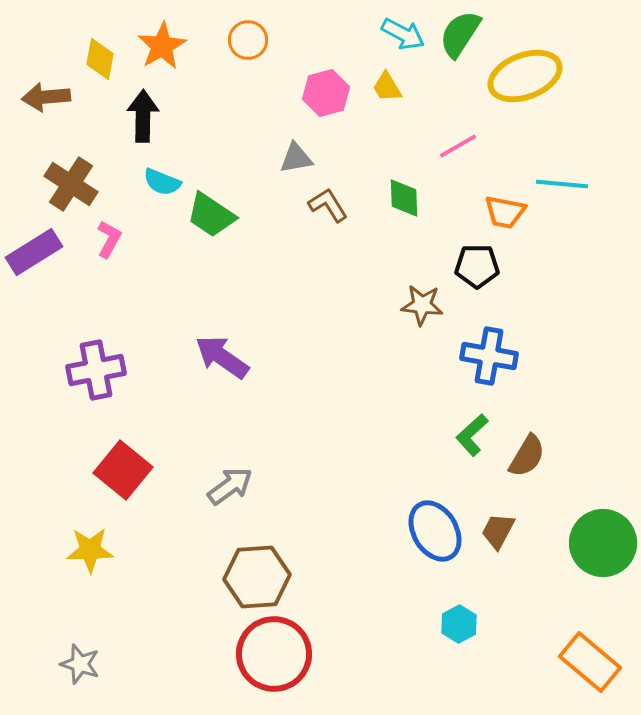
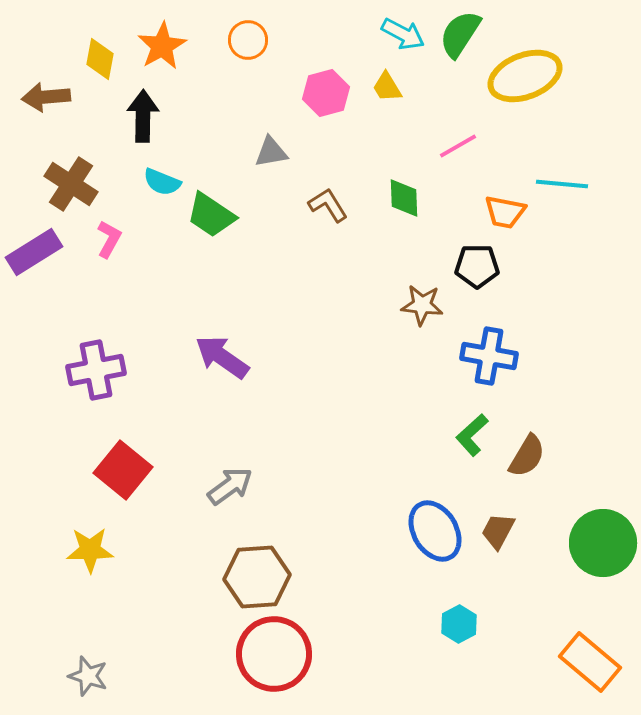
gray triangle: moved 25 px left, 6 px up
gray star: moved 8 px right, 12 px down
